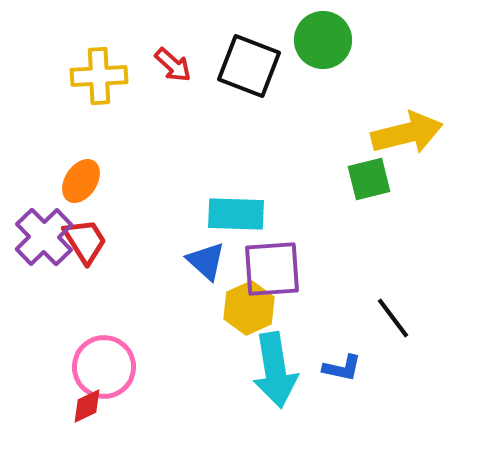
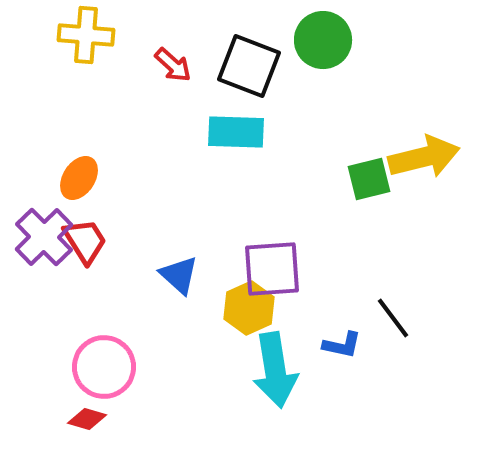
yellow cross: moved 13 px left, 41 px up; rotated 8 degrees clockwise
yellow arrow: moved 17 px right, 24 px down
orange ellipse: moved 2 px left, 3 px up
cyan rectangle: moved 82 px up
blue triangle: moved 27 px left, 14 px down
blue L-shape: moved 23 px up
red diamond: moved 13 px down; rotated 42 degrees clockwise
